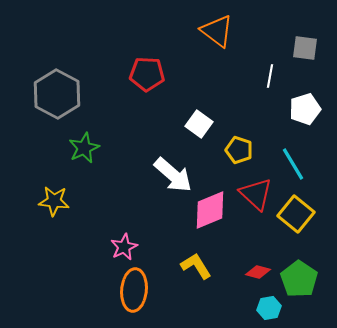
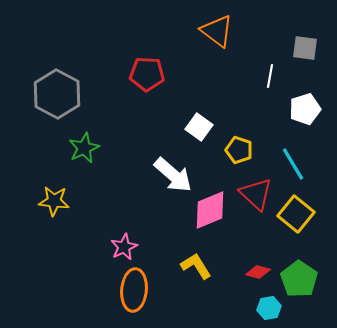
white square: moved 3 px down
